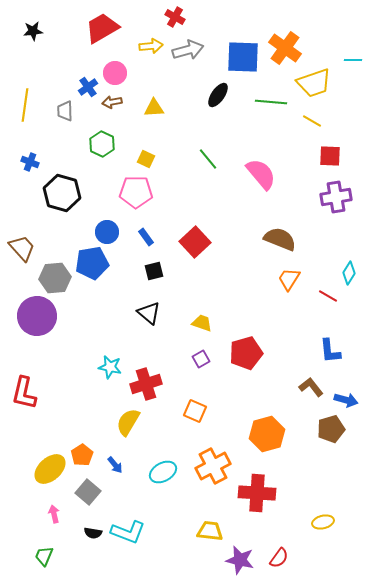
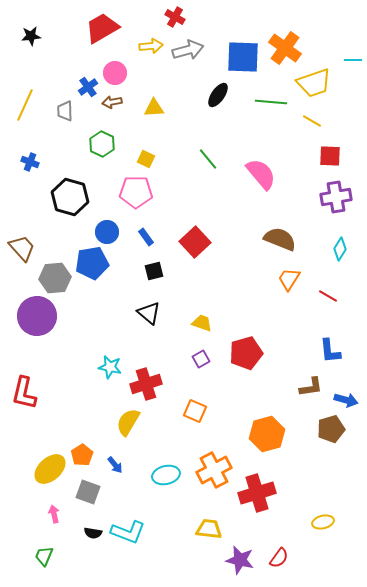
black star at (33, 31): moved 2 px left, 5 px down
yellow line at (25, 105): rotated 16 degrees clockwise
black hexagon at (62, 193): moved 8 px right, 4 px down
cyan diamond at (349, 273): moved 9 px left, 24 px up
brown L-shape at (311, 387): rotated 120 degrees clockwise
orange cross at (213, 466): moved 1 px right, 4 px down
cyan ellipse at (163, 472): moved 3 px right, 3 px down; rotated 16 degrees clockwise
gray square at (88, 492): rotated 20 degrees counterclockwise
red cross at (257, 493): rotated 21 degrees counterclockwise
yellow trapezoid at (210, 531): moved 1 px left, 2 px up
